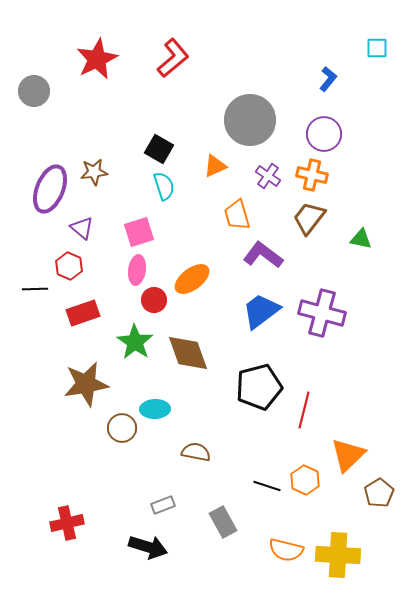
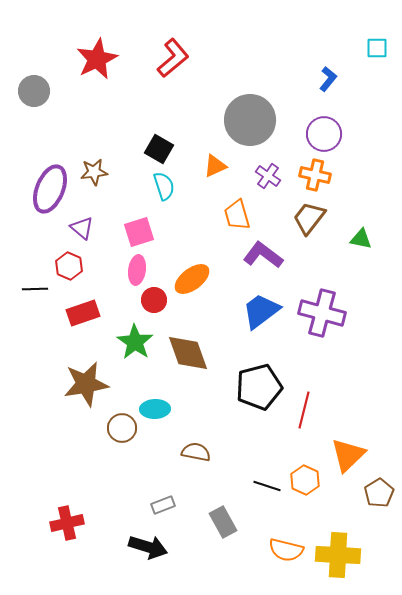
orange cross at (312, 175): moved 3 px right
